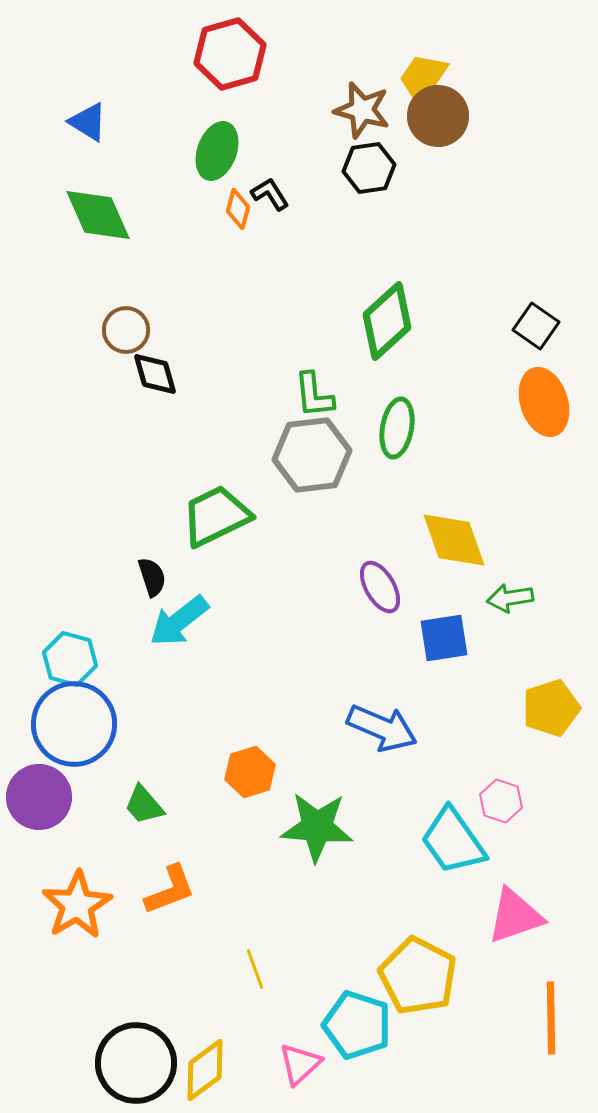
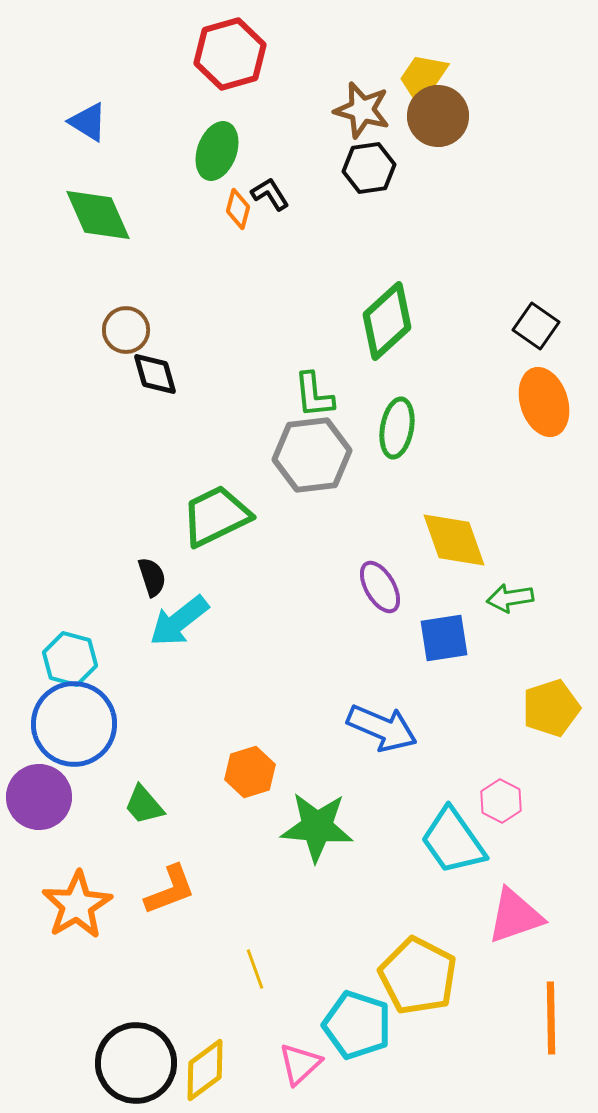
pink hexagon at (501, 801): rotated 9 degrees clockwise
